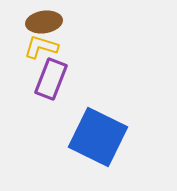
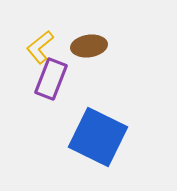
brown ellipse: moved 45 px right, 24 px down
yellow L-shape: moved 1 px left; rotated 56 degrees counterclockwise
